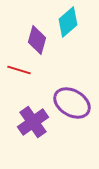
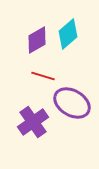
cyan diamond: moved 12 px down
purple diamond: rotated 44 degrees clockwise
red line: moved 24 px right, 6 px down
